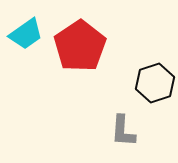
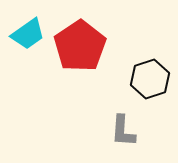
cyan trapezoid: moved 2 px right
black hexagon: moved 5 px left, 4 px up
